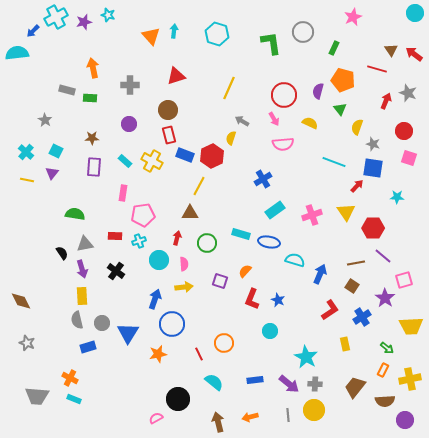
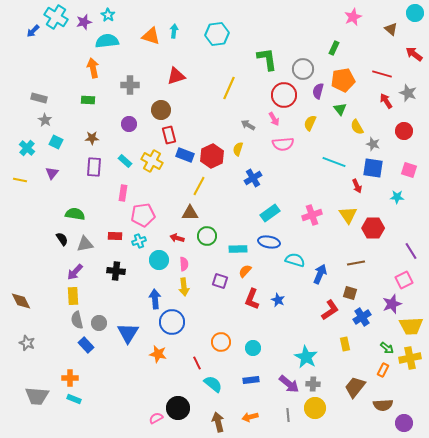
cyan star at (108, 15): rotated 16 degrees clockwise
cyan cross at (56, 17): rotated 30 degrees counterclockwise
gray circle at (303, 32): moved 37 px down
cyan hexagon at (217, 34): rotated 25 degrees counterclockwise
orange triangle at (151, 36): rotated 30 degrees counterclockwise
green L-shape at (271, 43): moved 4 px left, 16 px down
brown triangle at (391, 50): moved 21 px up; rotated 16 degrees counterclockwise
cyan semicircle at (17, 53): moved 90 px right, 12 px up
red line at (377, 69): moved 5 px right, 5 px down
orange pentagon at (343, 80): rotated 25 degrees counterclockwise
gray rectangle at (67, 90): moved 28 px left, 8 px down
green rectangle at (90, 98): moved 2 px left, 2 px down
red arrow at (386, 101): rotated 56 degrees counterclockwise
brown circle at (168, 110): moved 7 px left
gray arrow at (242, 121): moved 6 px right, 4 px down
yellow semicircle at (310, 123): rotated 91 degrees counterclockwise
yellow semicircle at (357, 127): rotated 49 degrees counterclockwise
yellow semicircle at (231, 138): moved 7 px right, 11 px down
cyan square at (56, 151): moved 9 px up
cyan cross at (26, 152): moved 1 px right, 4 px up
pink square at (409, 158): moved 12 px down
blue cross at (263, 179): moved 10 px left, 1 px up
yellow line at (27, 180): moved 7 px left
red arrow at (357, 186): rotated 112 degrees clockwise
cyan rectangle at (275, 210): moved 5 px left, 3 px down
yellow triangle at (346, 212): moved 2 px right, 3 px down
cyan rectangle at (241, 234): moved 3 px left, 15 px down; rotated 18 degrees counterclockwise
red arrow at (177, 238): rotated 88 degrees counterclockwise
green circle at (207, 243): moved 7 px up
black semicircle at (62, 253): moved 14 px up
purple line at (383, 256): moved 28 px right, 5 px up; rotated 18 degrees clockwise
purple arrow at (82, 269): moved 7 px left, 3 px down; rotated 60 degrees clockwise
black cross at (116, 271): rotated 30 degrees counterclockwise
pink square at (404, 280): rotated 12 degrees counterclockwise
brown square at (352, 286): moved 2 px left, 7 px down; rotated 16 degrees counterclockwise
yellow arrow at (184, 287): rotated 90 degrees clockwise
yellow rectangle at (82, 296): moved 9 px left
purple star at (385, 298): moved 7 px right, 6 px down; rotated 18 degrees clockwise
blue arrow at (155, 299): rotated 24 degrees counterclockwise
gray circle at (102, 323): moved 3 px left
blue circle at (172, 324): moved 2 px up
cyan circle at (270, 331): moved 17 px left, 17 px down
orange circle at (224, 343): moved 3 px left, 1 px up
blue rectangle at (88, 347): moved 2 px left, 2 px up; rotated 63 degrees clockwise
orange star at (158, 354): rotated 24 degrees clockwise
red line at (199, 354): moved 2 px left, 9 px down
orange cross at (70, 378): rotated 28 degrees counterclockwise
yellow cross at (410, 379): moved 21 px up
blue rectangle at (255, 380): moved 4 px left
cyan semicircle at (214, 382): moved 1 px left, 2 px down
gray cross at (315, 384): moved 2 px left
black circle at (178, 399): moved 9 px down
brown semicircle at (385, 401): moved 2 px left, 4 px down
yellow circle at (314, 410): moved 1 px right, 2 px up
purple circle at (405, 420): moved 1 px left, 3 px down
